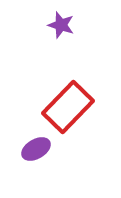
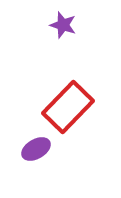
purple star: moved 2 px right
